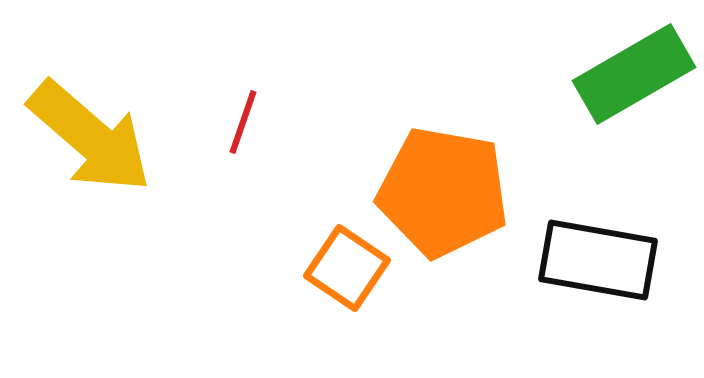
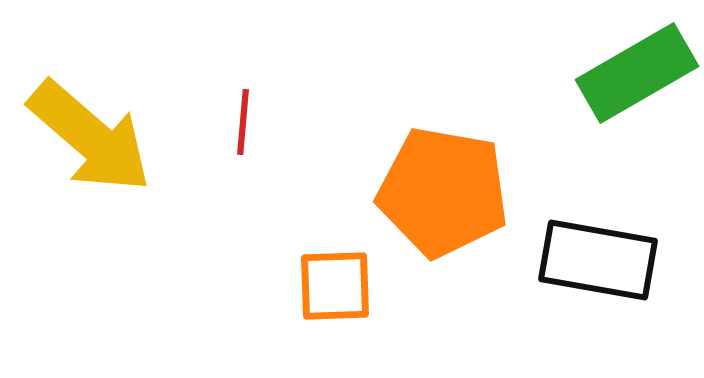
green rectangle: moved 3 px right, 1 px up
red line: rotated 14 degrees counterclockwise
orange square: moved 12 px left, 18 px down; rotated 36 degrees counterclockwise
